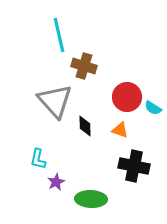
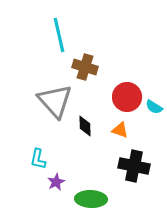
brown cross: moved 1 px right, 1 px down
cyan semicircle: moved 1 px right, 1 px up
